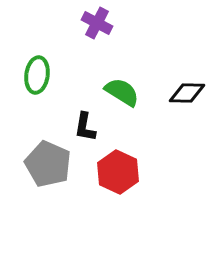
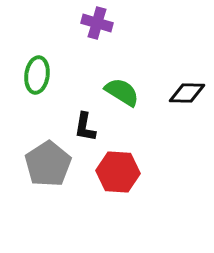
purple cross: rotated 12 degrees counterclockwise
gray pentagon: rotated 15 degrees clockwise
red hexagon: rotated 21 degrees counterclockwise
